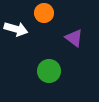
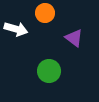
orange circle: moved 1 px right
